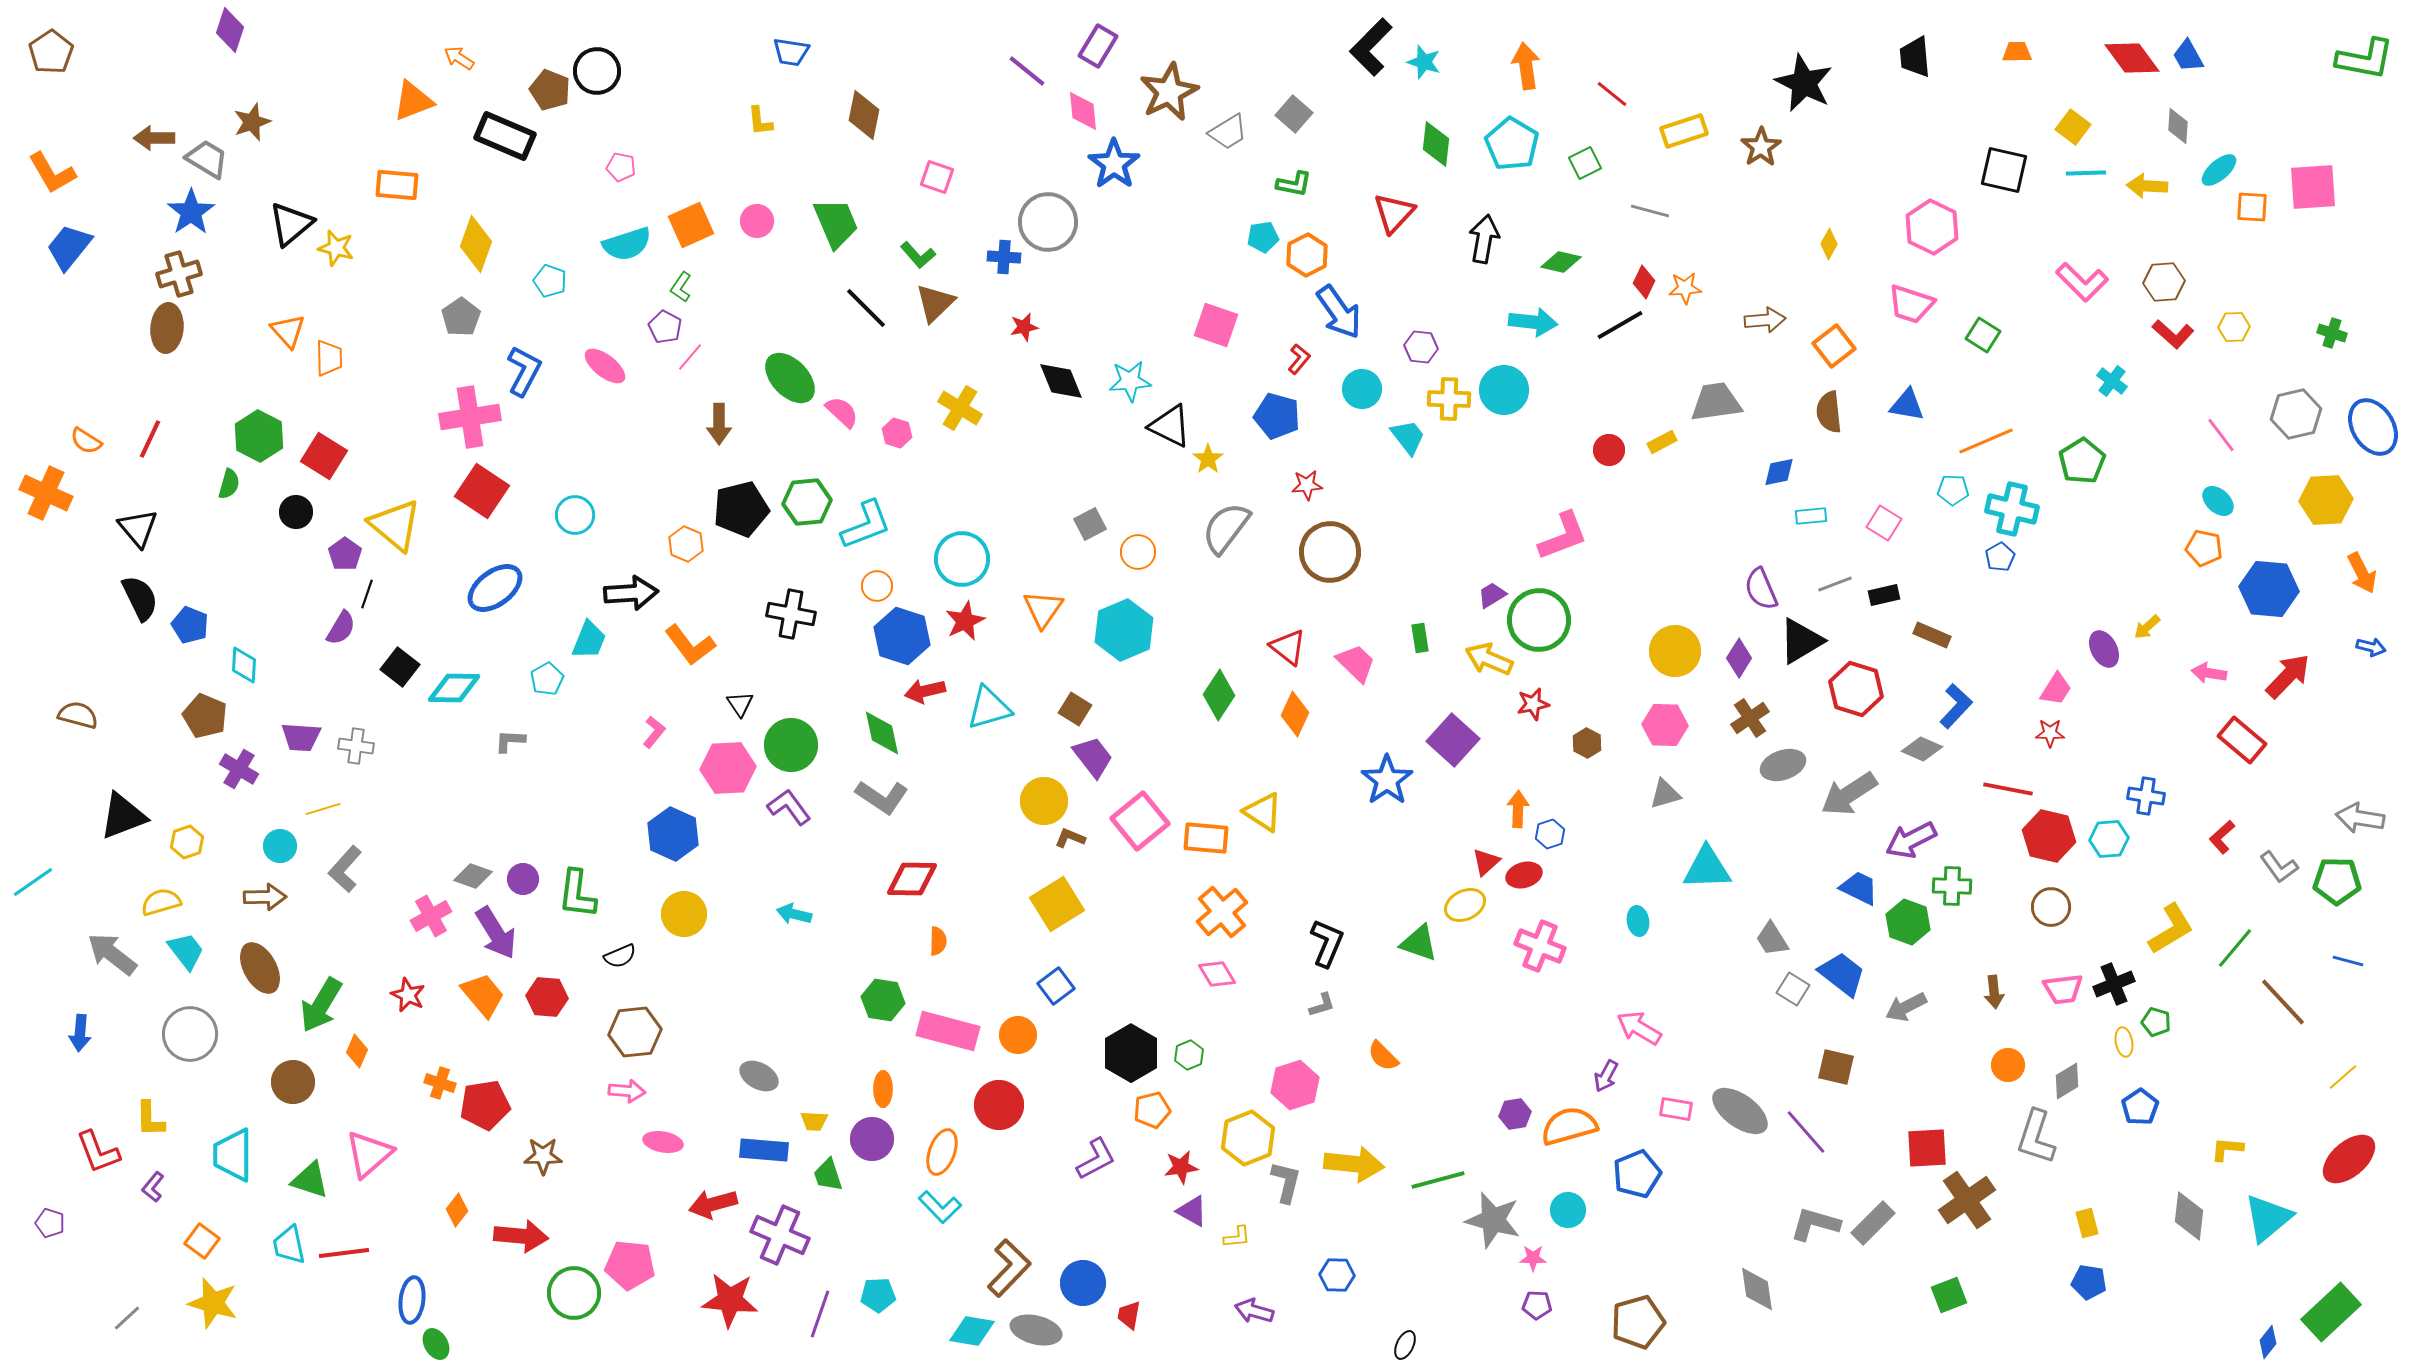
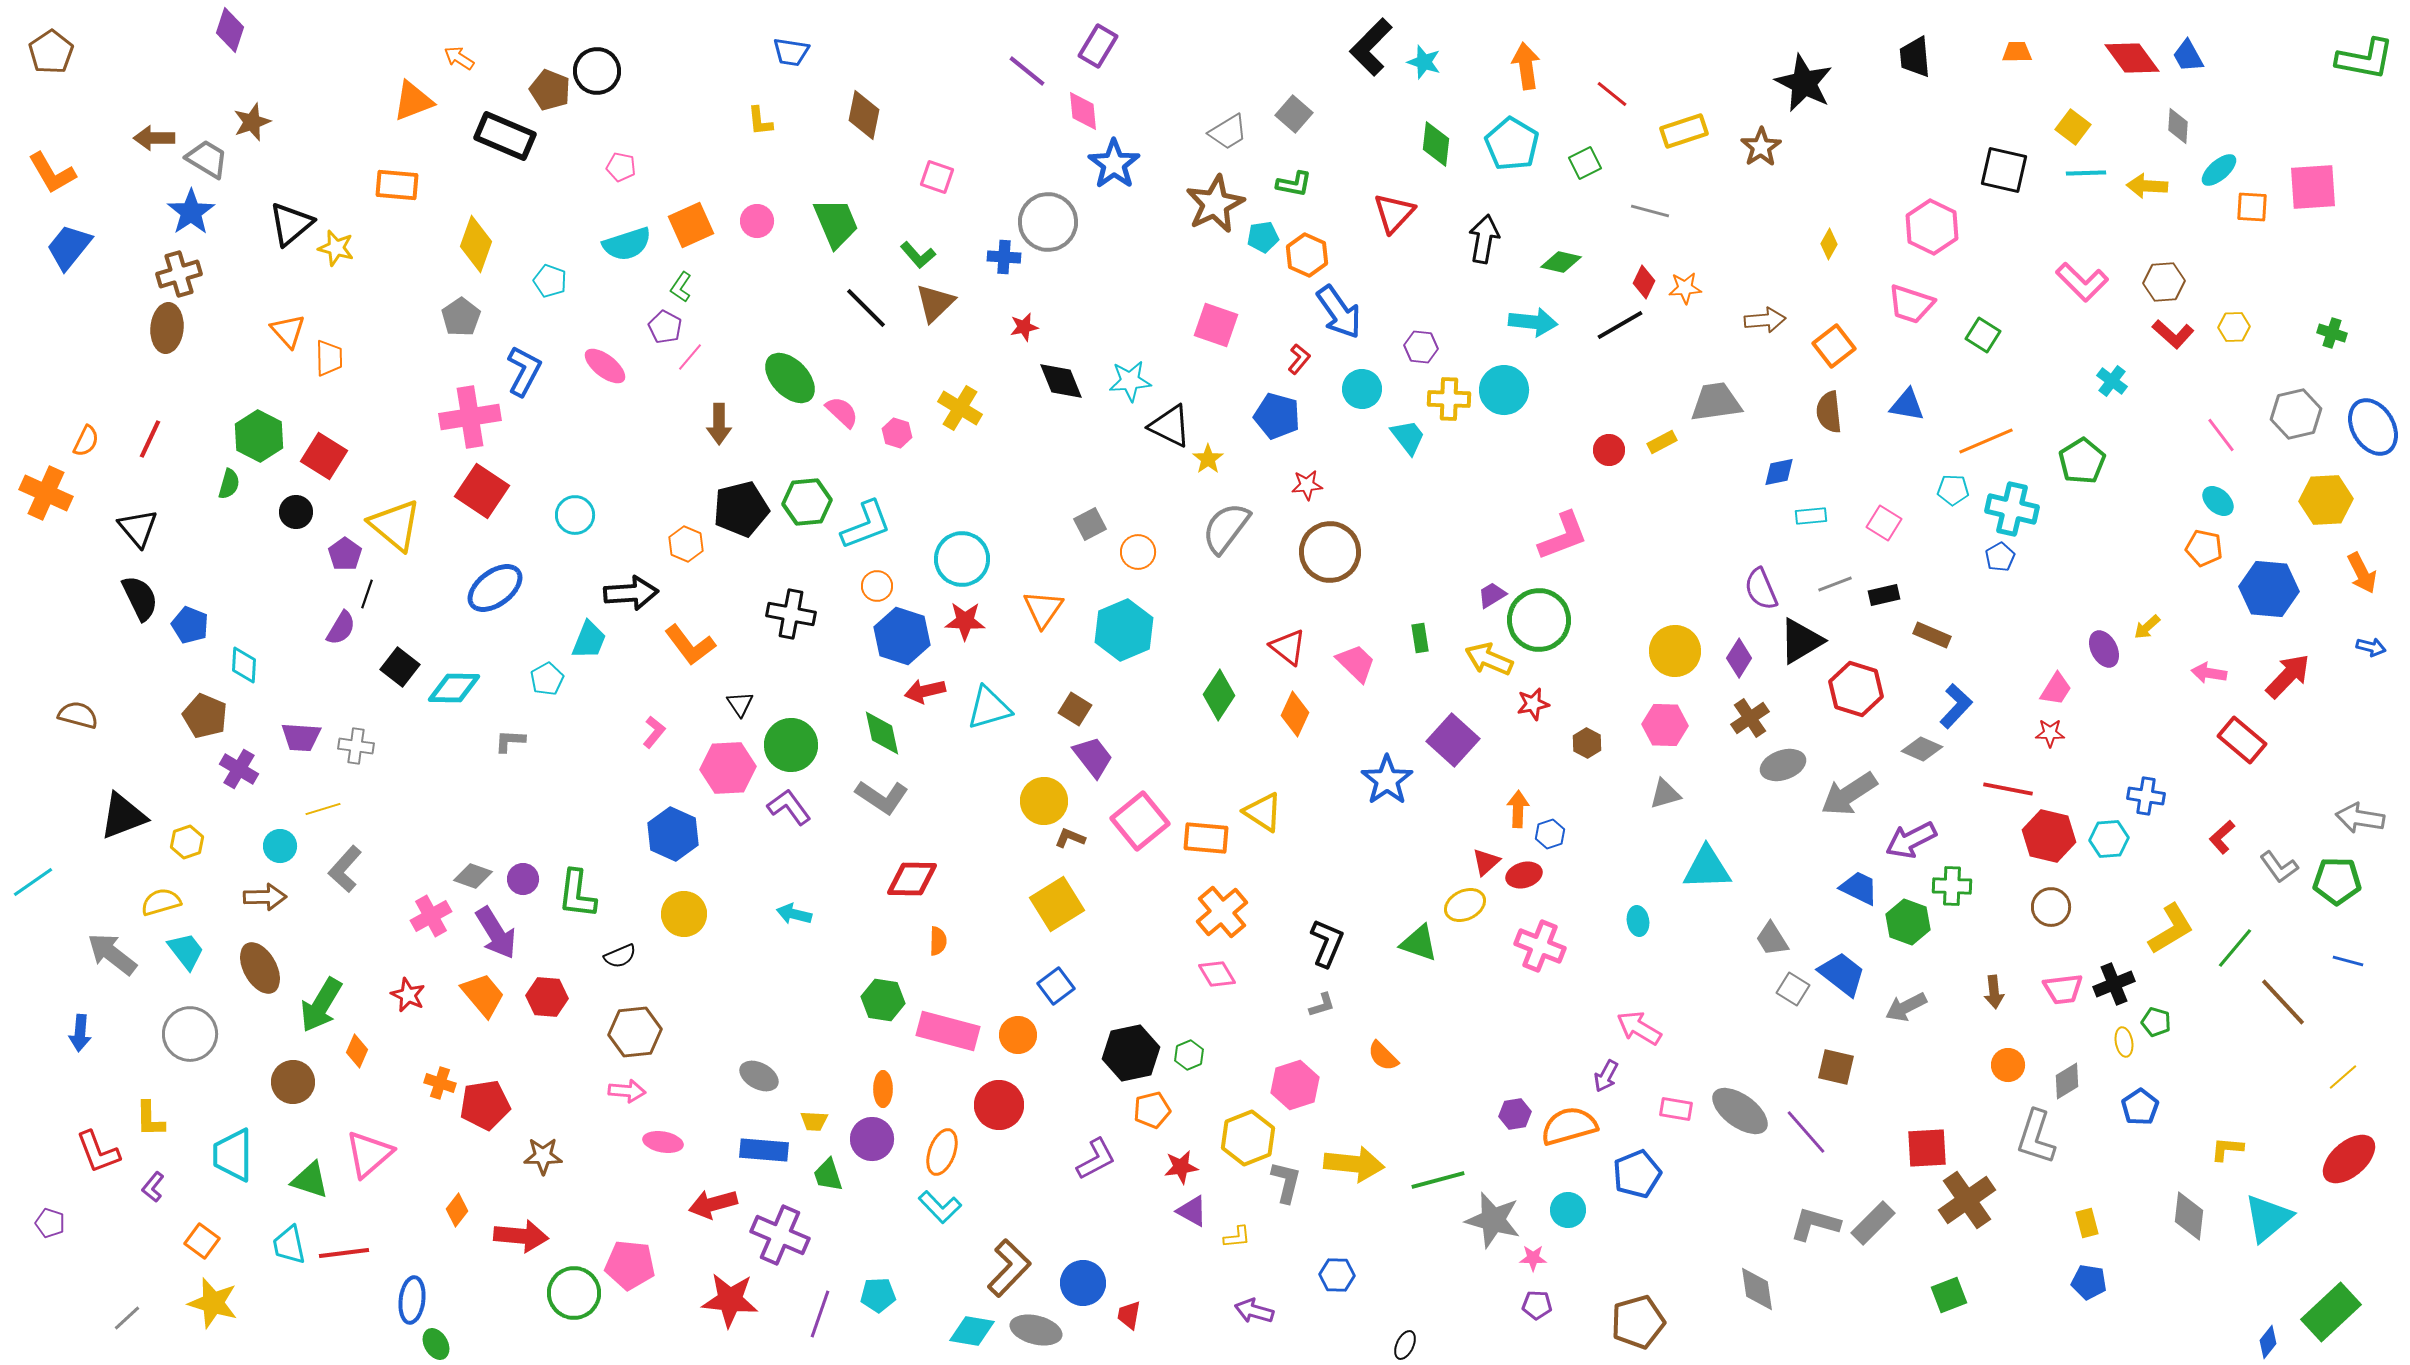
brown star at (1169, 92): moved 46 px right, 112 px down
orange hexagon at (1307, 255): rotated 9 degrees counterclockwise
orange semicircle at (86, 441): rotated 96 degrees counterclockwise
red star at (965, 621): rotated 27 degrees clockwise
black hexagon at (1131, 1053): rotated 18 degrees clockwise
